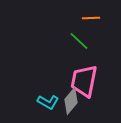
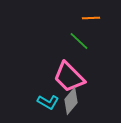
pink trapezoid: moved 15 px left, 4 px up; rotated 56 degrees counterclockwise
